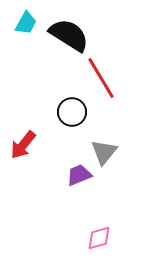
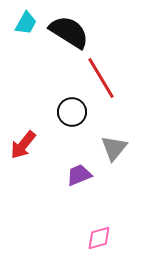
black semicircle: moved 3 px up
gray triangle: moved 10 px right, 4 px up
